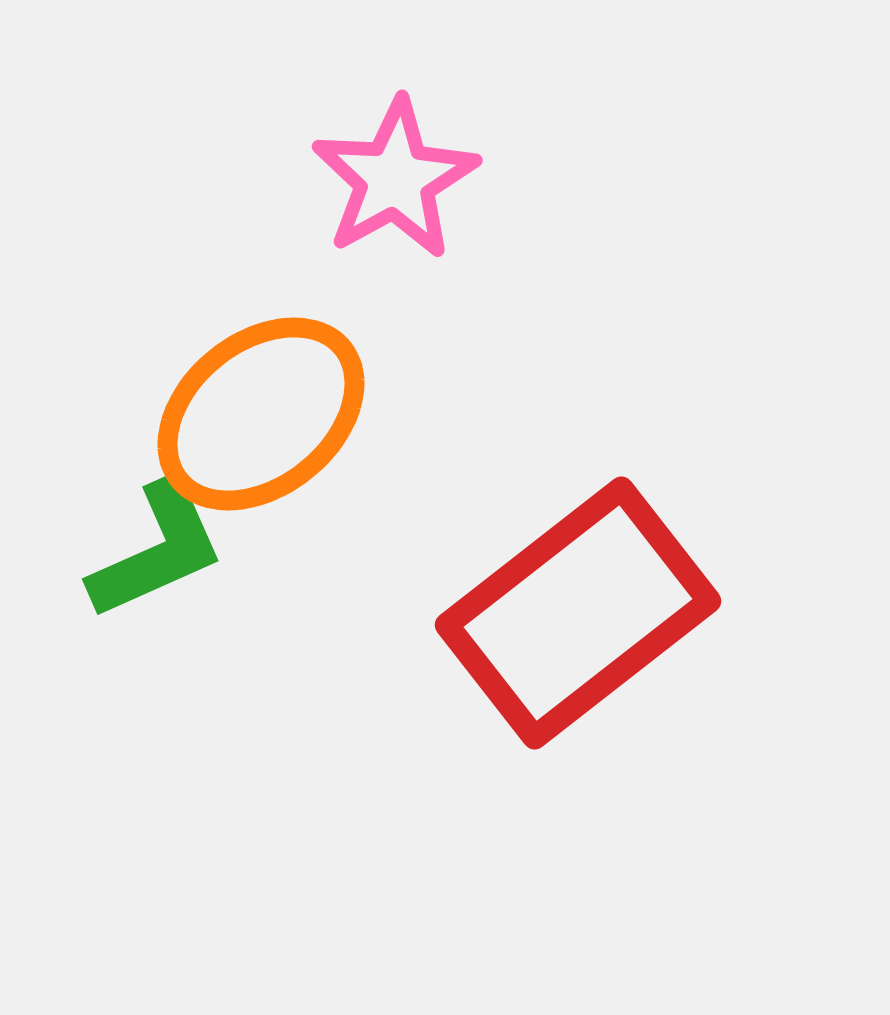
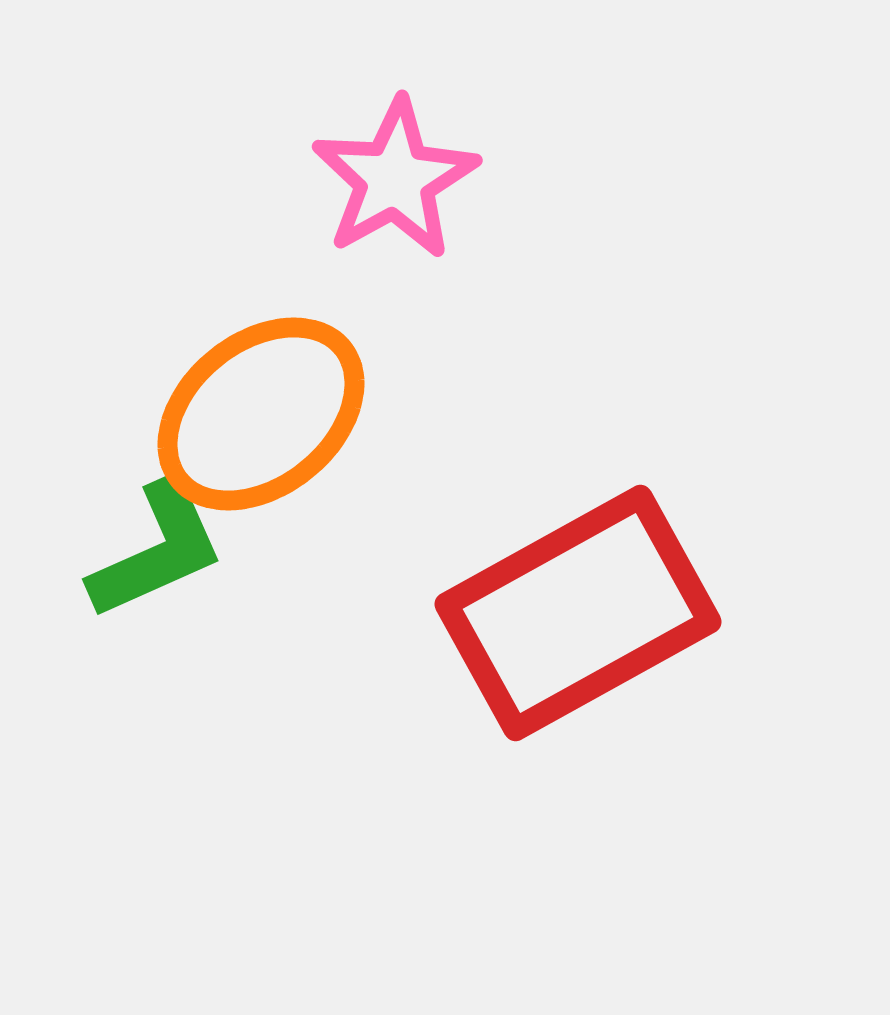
red rectangle: rotated 9 degrees clockwise
